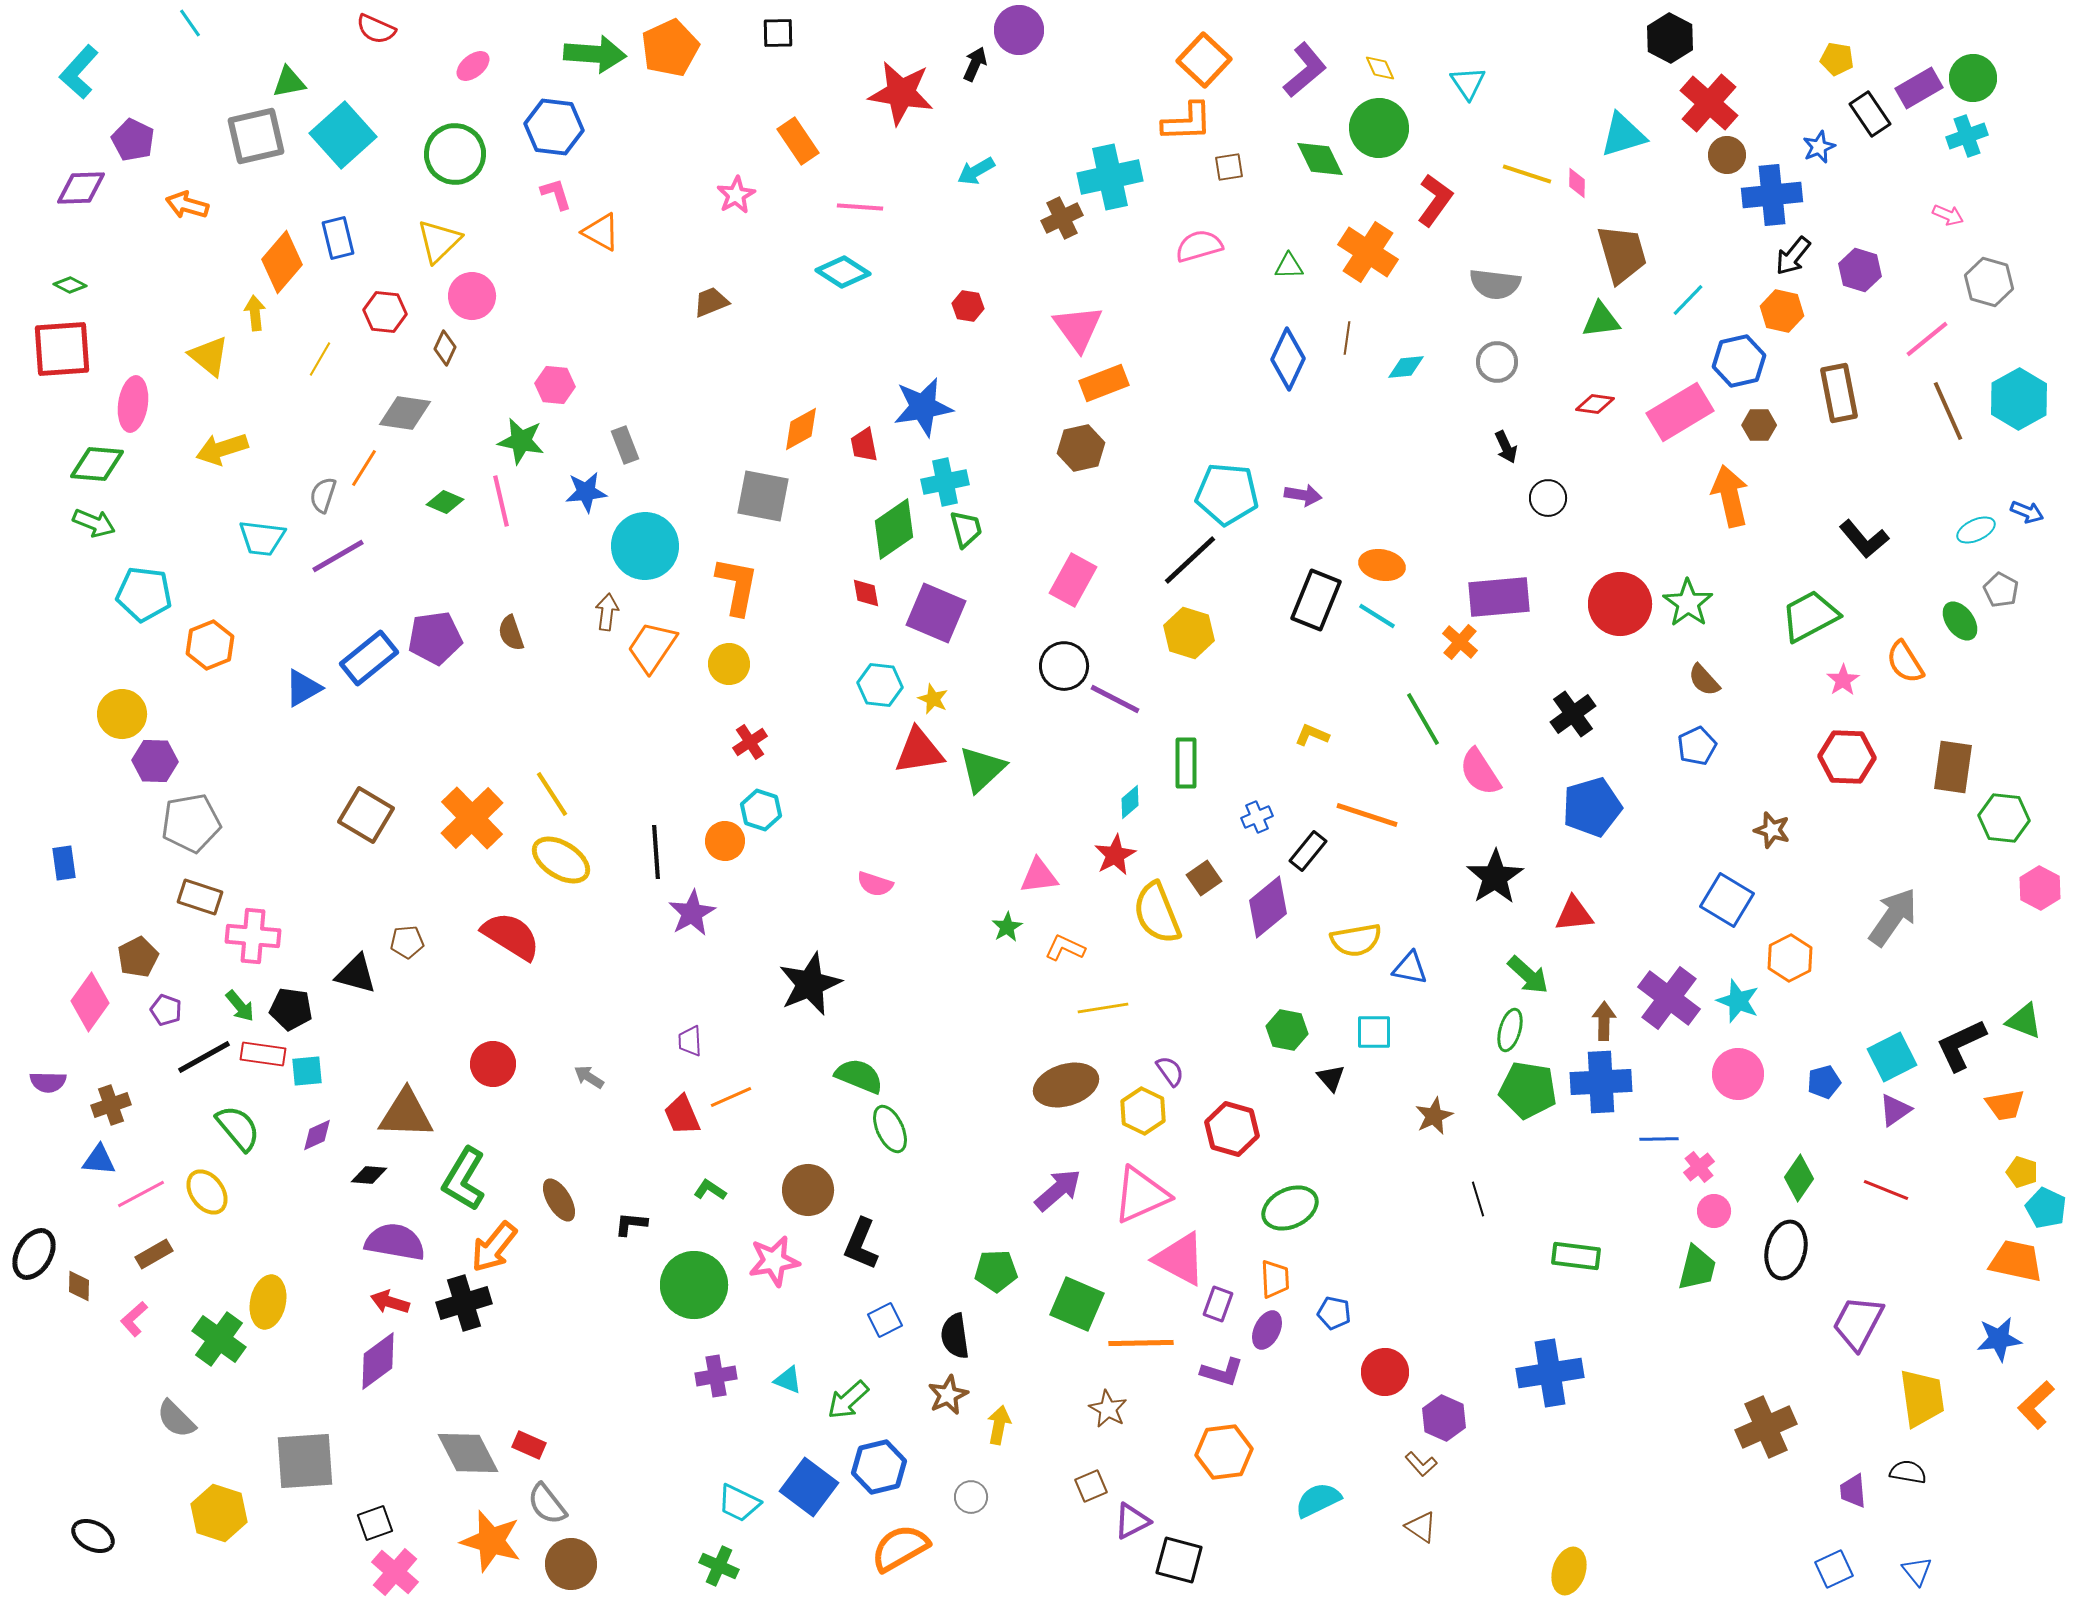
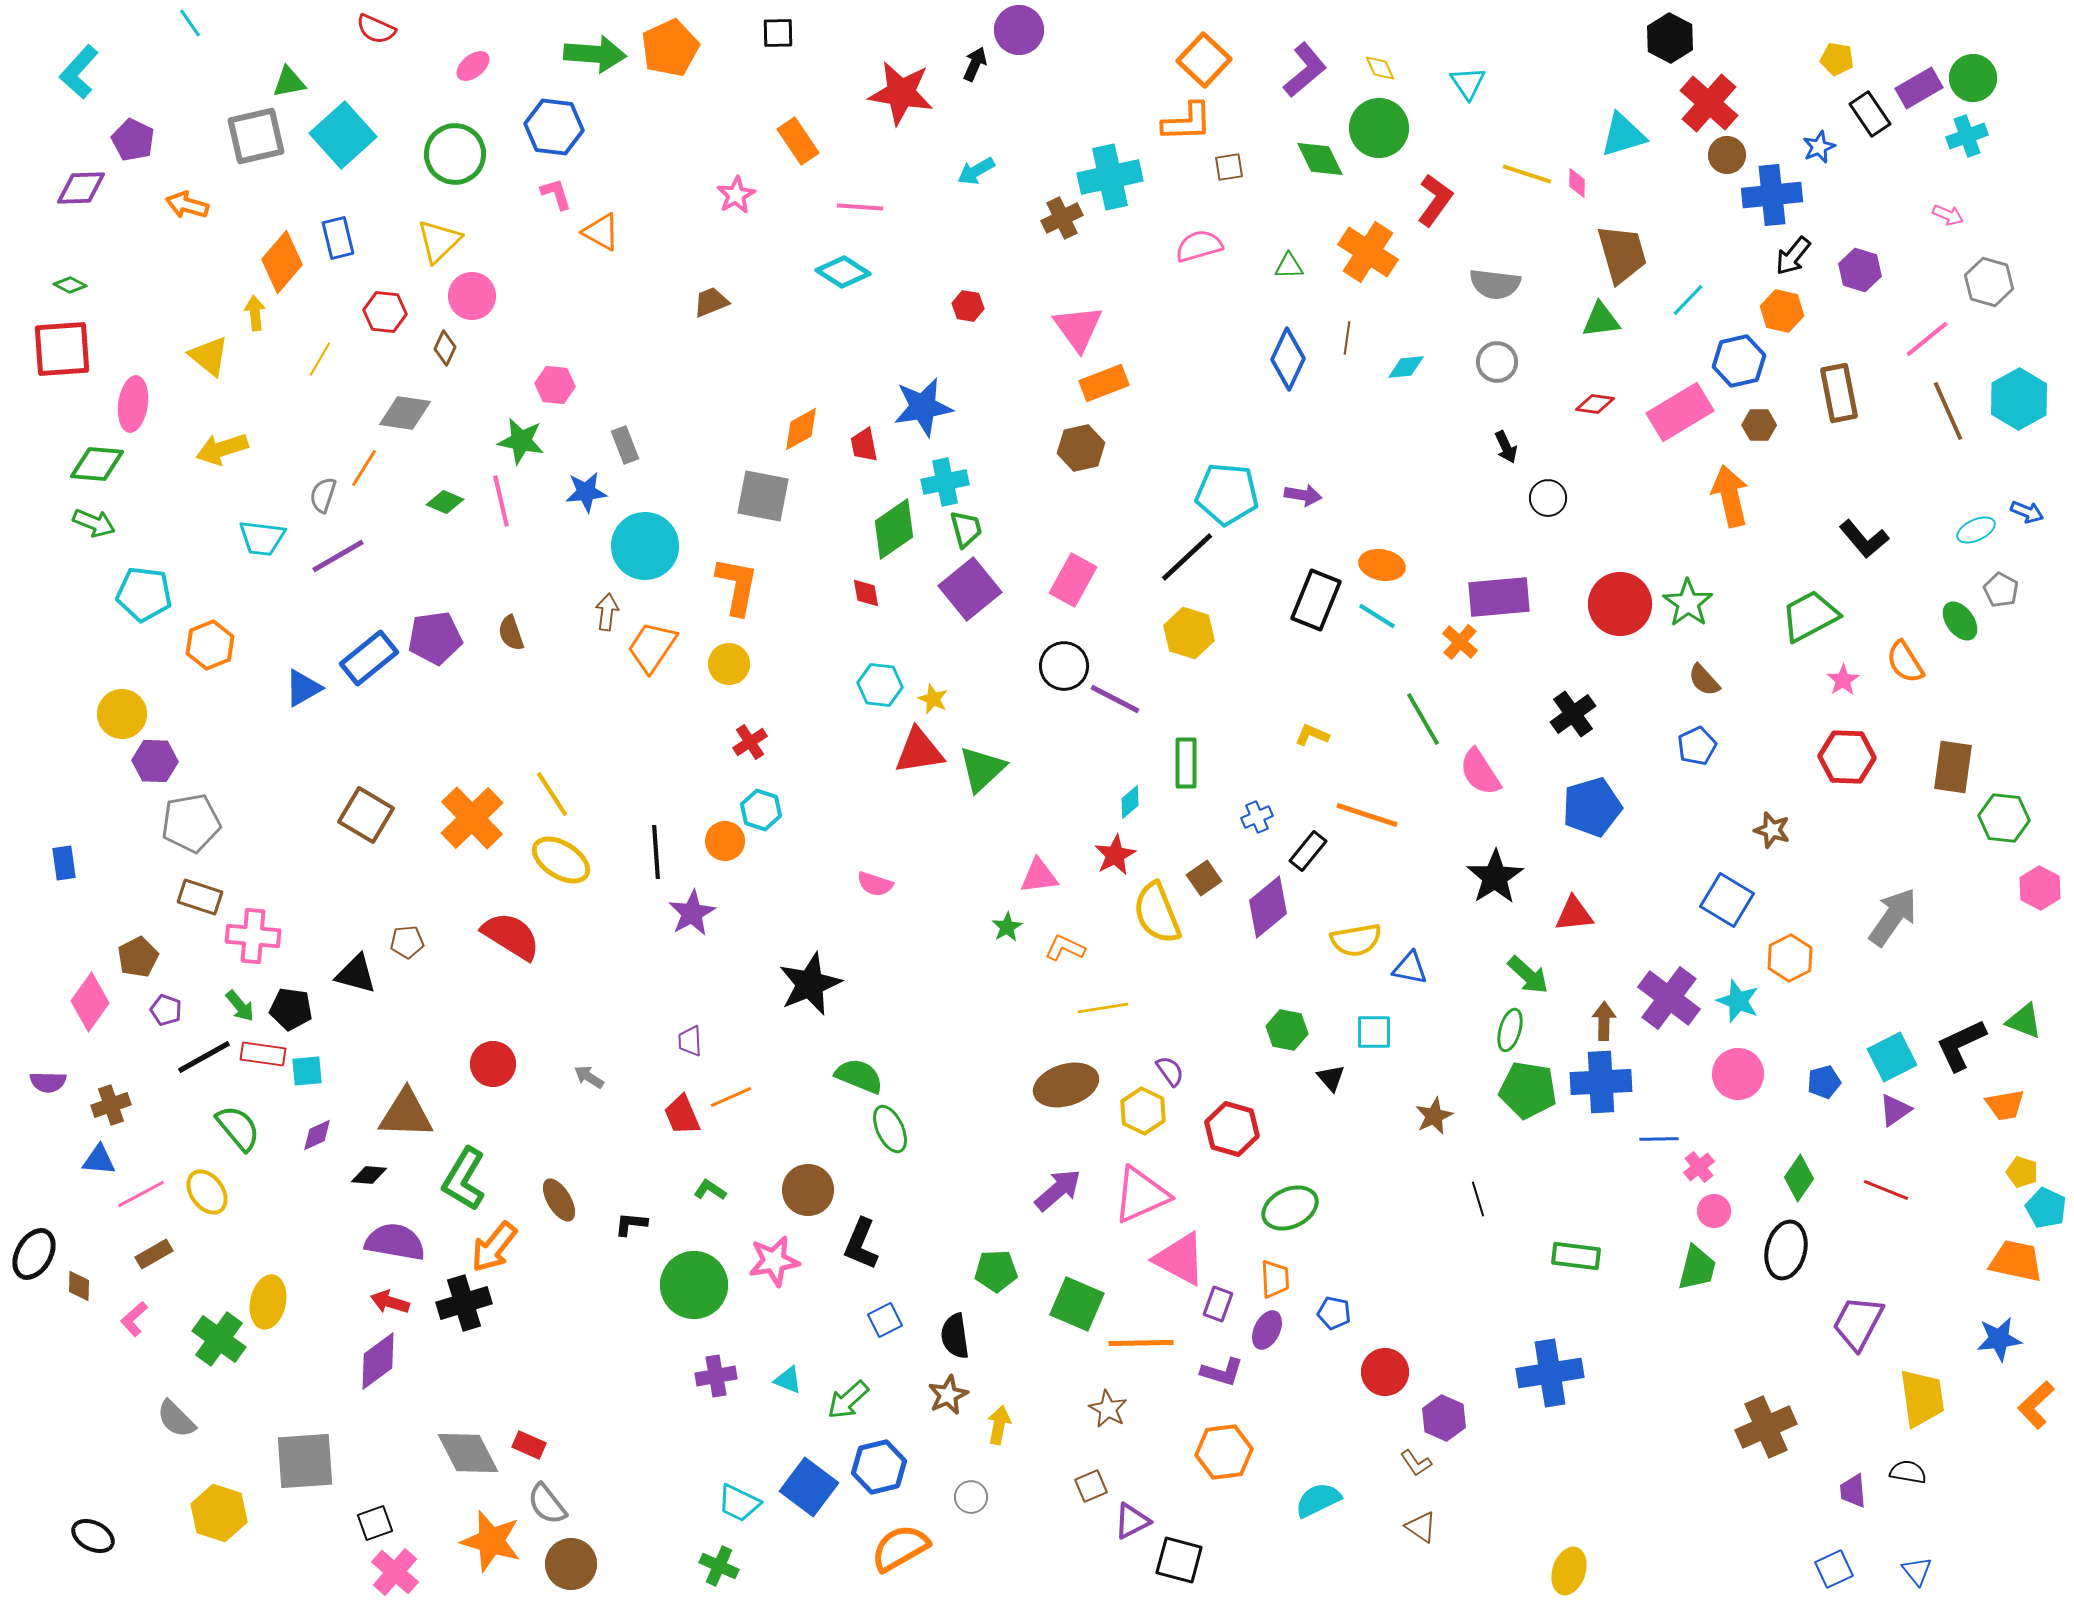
black line at (1190, 560): moved 3 px left, 3 px up
purple square at (936, 613): moved 34 px right, 24 px up; rotated 28 degrees clockwise
brown L-shape at (1421, 1464): moved 5 px left, 1 px up; rotated 8 degrees clockwise
